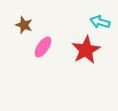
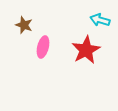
cyan arrow: moved 2 px up
pink ellipse: rotated 20 degrees counterclockwise
